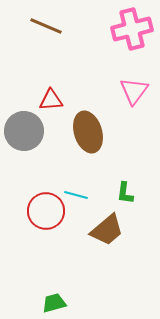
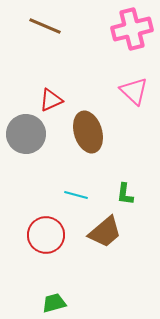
brown line: moved 1 px left
pink triangle: rotated 24 degrees counterclockwise
red triangle: rotated 20 degrees counterclockwise
gray circle: moved 2 px right, 3 px down
green L-shape: moved 1 px down
red circle: moved 24 px down
brown trapezoid: moved 2 px left, 2 px down
